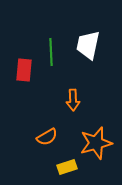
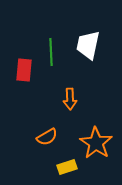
orange arrow: moved 3 px left, 1 px up
orange star: rotated 24 degrees counterclockwise
